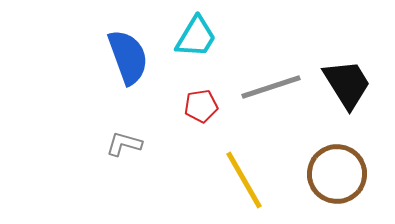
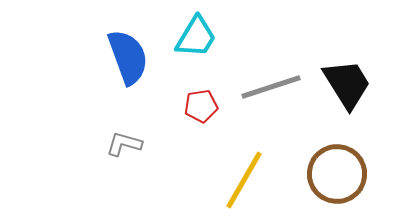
yellow line: rotated 60 degrees clockwise
